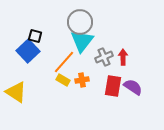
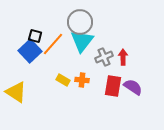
blue square: moved 2 px right
orange line: moved 11 px left, 18 px up
orange cross: rotated 16 degrees clockwise
